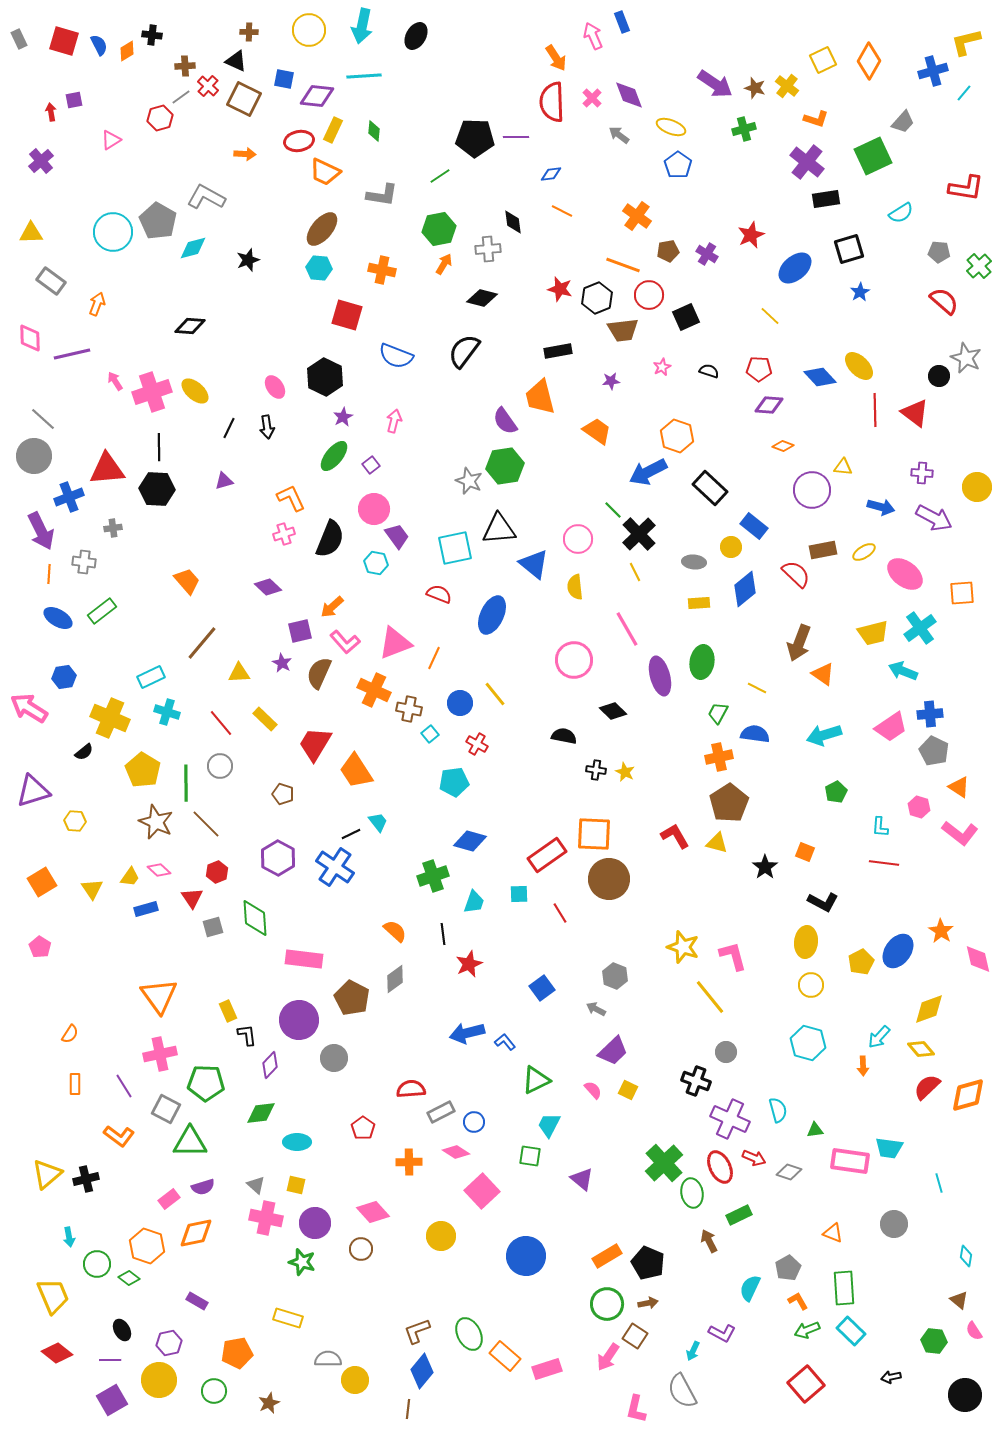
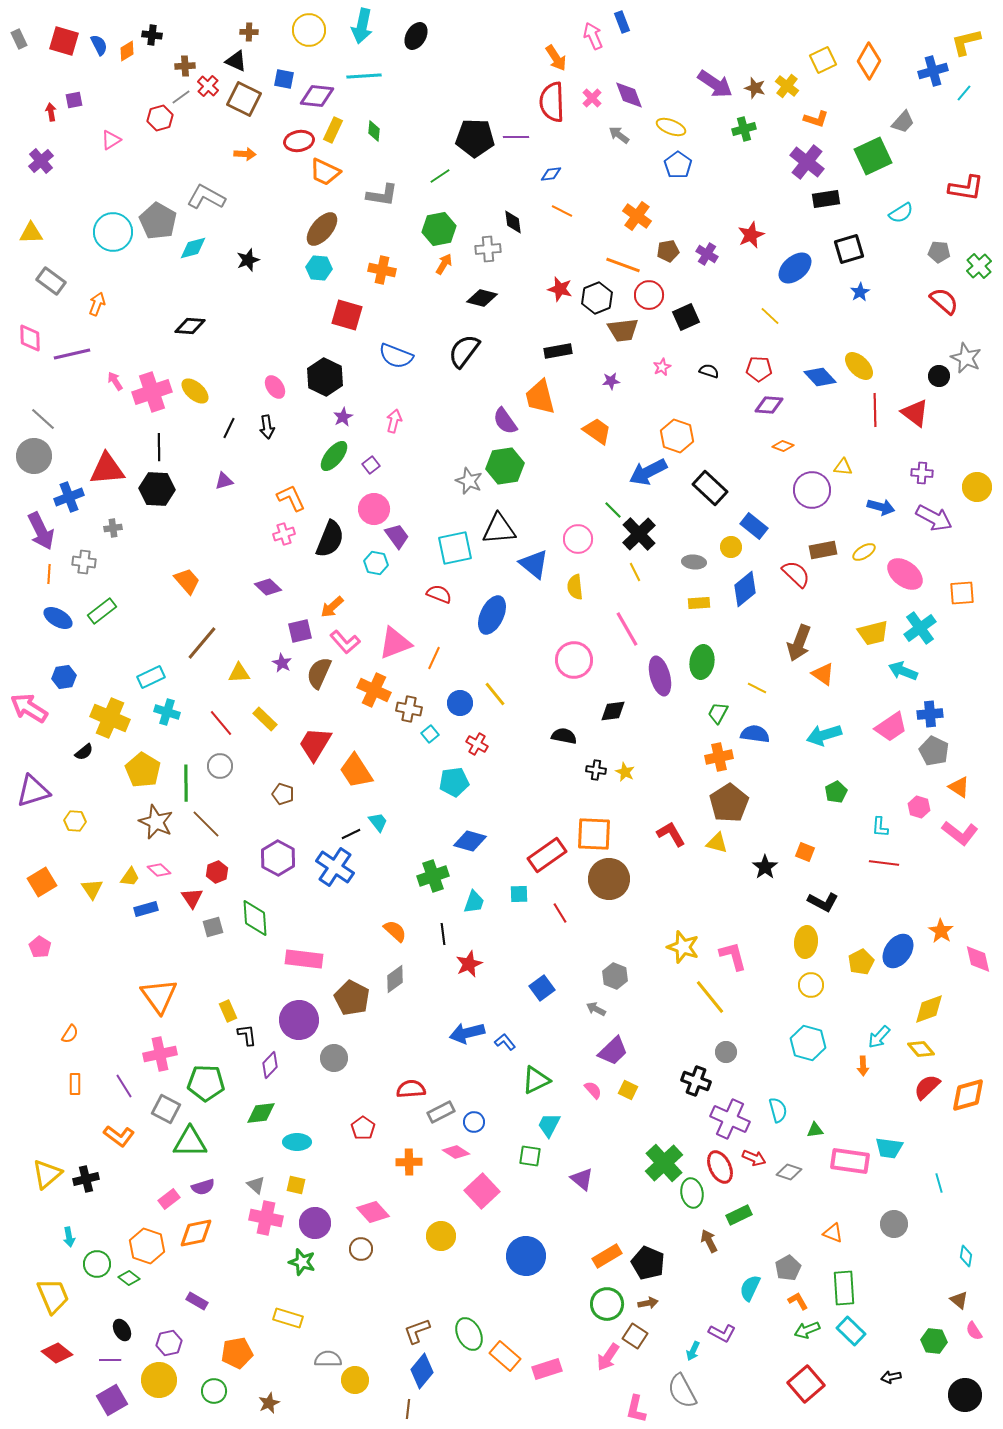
black diamond at (613, 711): rotated 52 degrees counterclockwise
red L-shape at (675, 836): moved 4 px left, 2 px up
